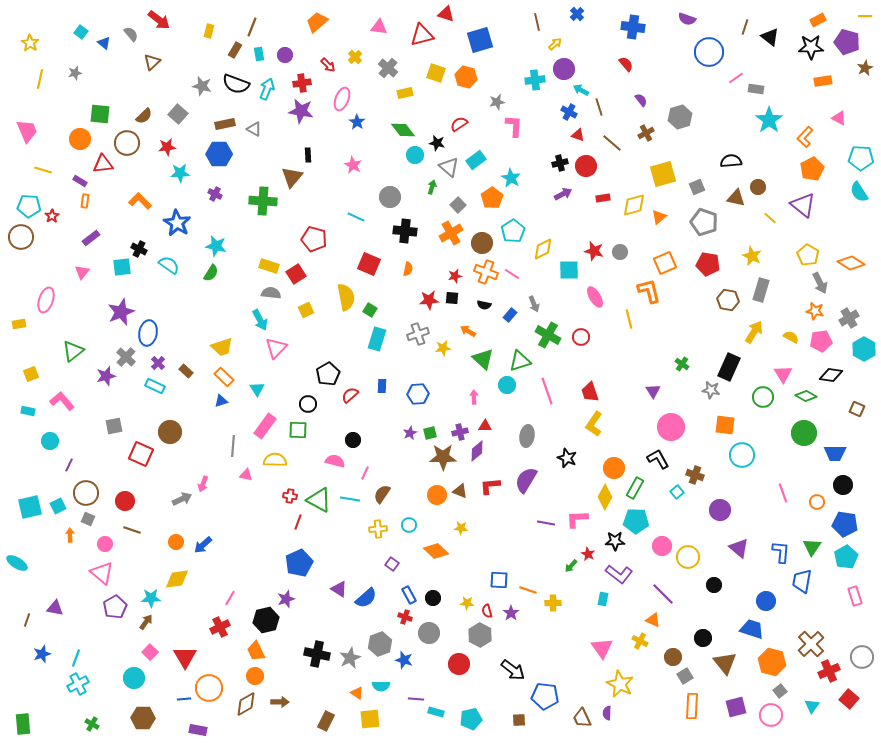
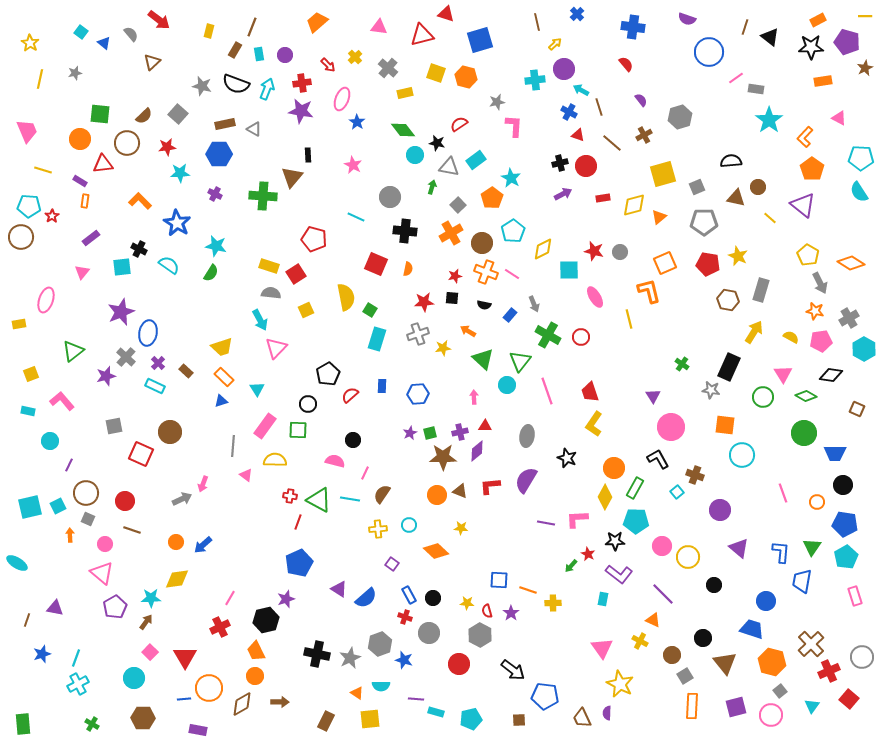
brown cross at (646, 133): moved 2 px left, 2 px down
gray triangle at (449, 167): rotated 30 degrees counterclockwise
orange pentagon at (812, 169): rotated 10 degrees counterclockwise
green cross at (263, 201): moved 5 px up
gray pentagon at (704, 222): rotated 20 degrees counterclockwise
yellow star at (752, 256): moved 14 px left
red square at (369, 264): moved 7 px right
red star at (429, 300): moved 5 px left, 2 px down
green triangle at (520, 361): rotated 35 degrees counterclockwise
purple triangle at (653, 391): moved 5 px down
pink triangle at (246, 475): rotated 24 degrees clockwise
brown circle at (673, 657): moved 1 px left, 2 px up
brown diamond at (246, 704): moved 4 px left
